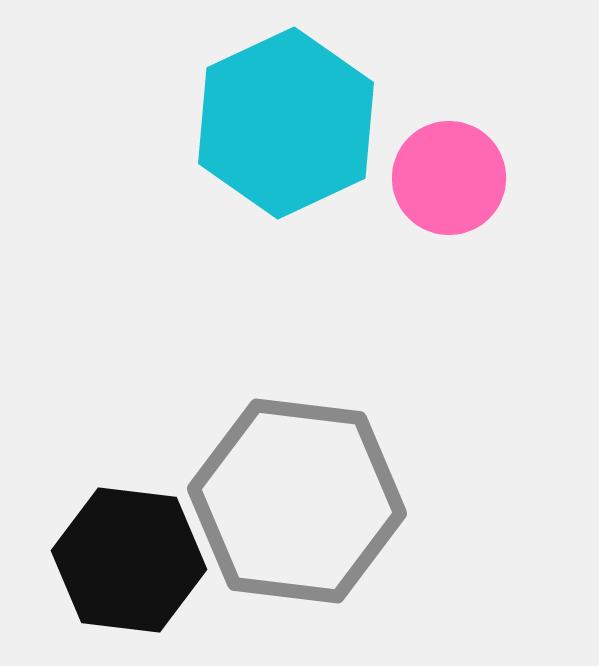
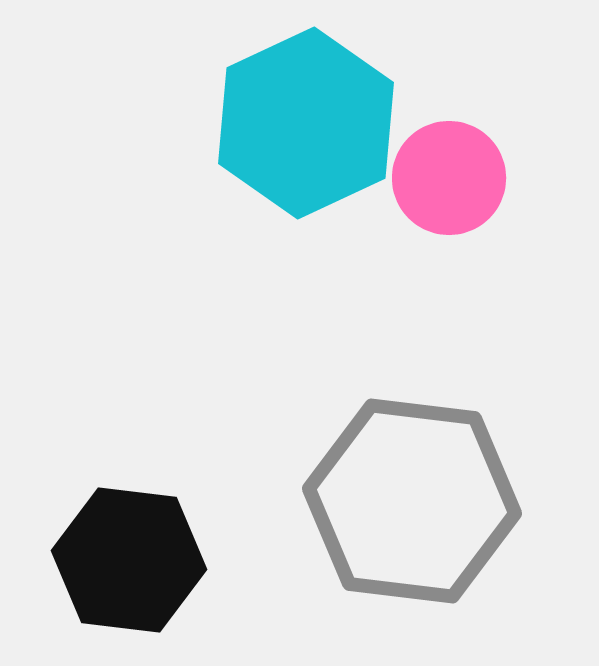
cyan hexagon: moved 20 px right
gray hexagon: moved 115 px right
